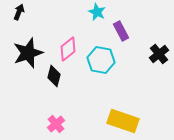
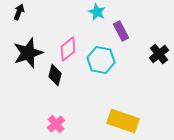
black diamond: moved 1 px right, 1 px up
